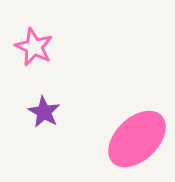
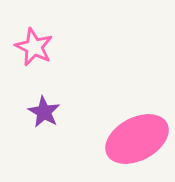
pink ellipse: rotated 16 degrees clockwise
